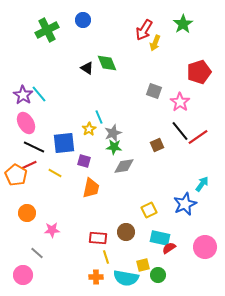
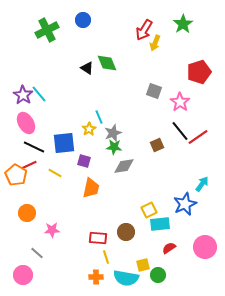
cyan rectangle at (160, 238): moved 14 px up; rotated 18 degrees counterclockwise
